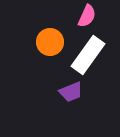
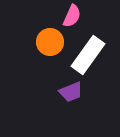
pink semicircle: moved 15 px left
